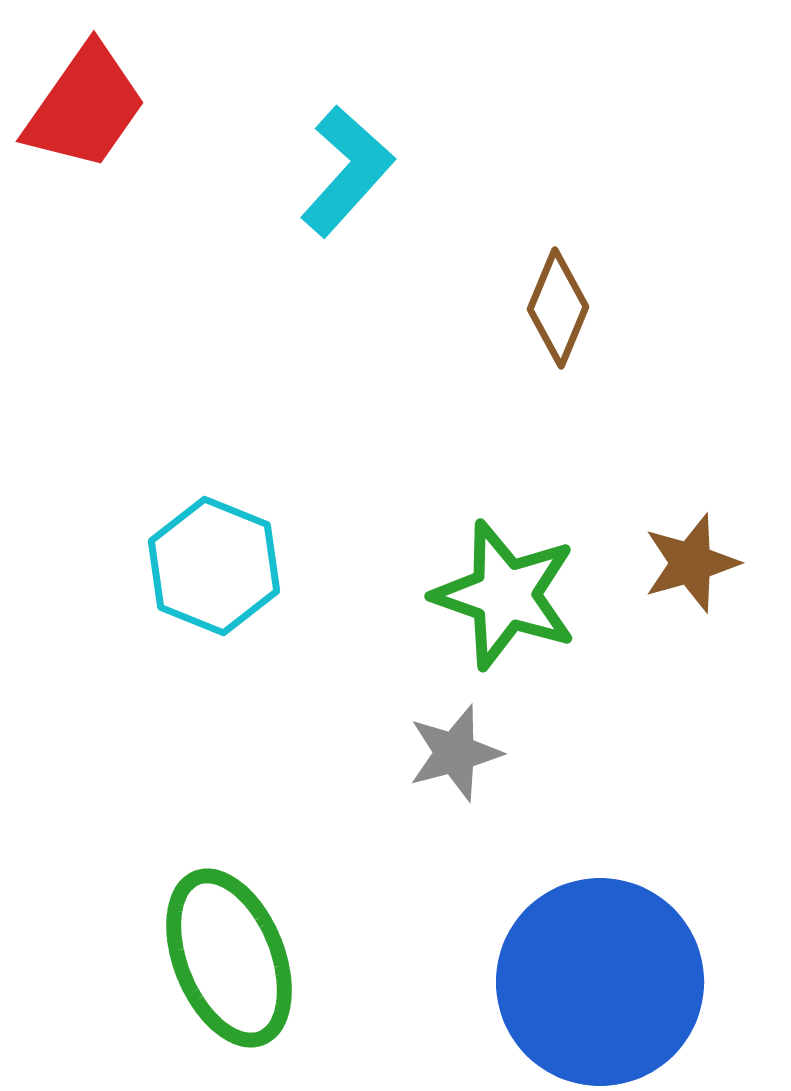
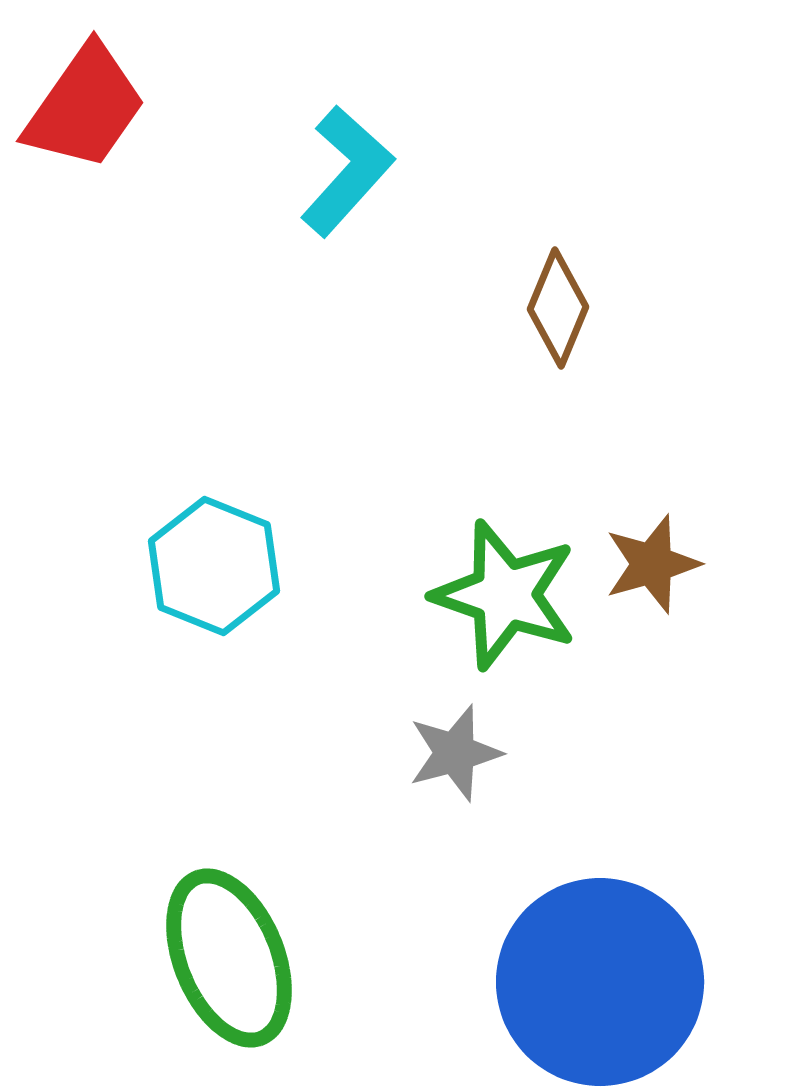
brown star: moved 39 px left, 1 px down
